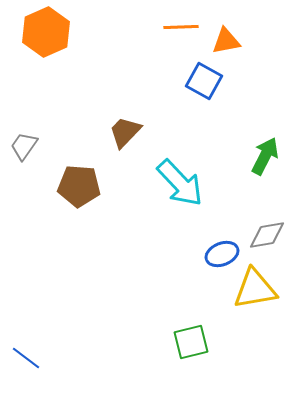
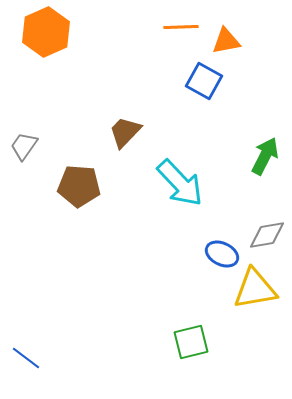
blue ellipse: rotated 48 degrees clockwise
